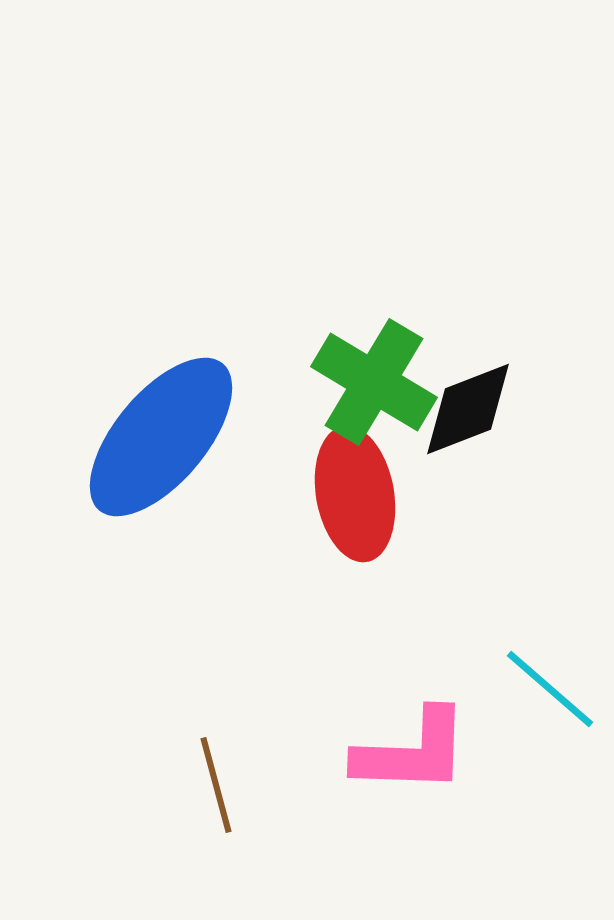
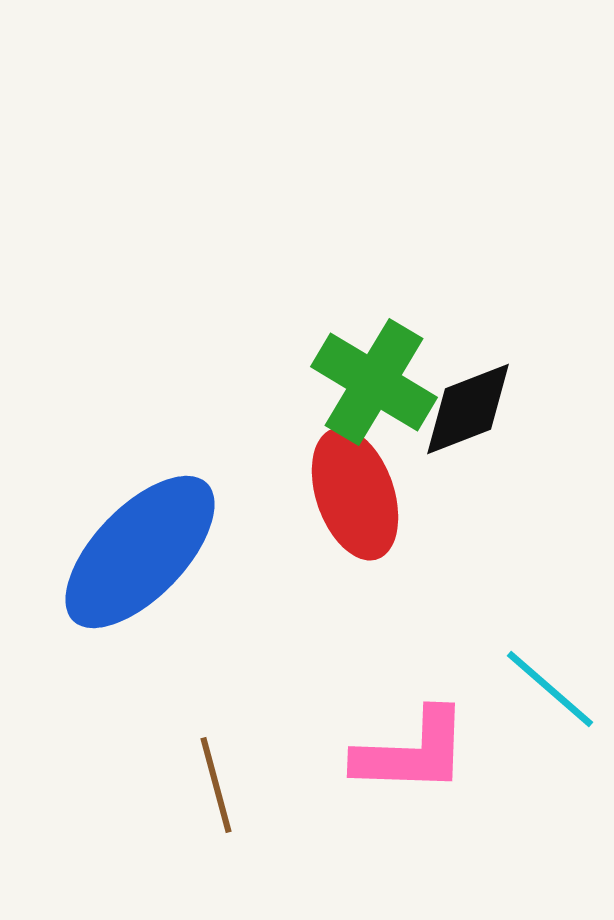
blue ellipse: moved 21 px left, 115 px down; rotated 4 degrees clockwise
red ellipse: rotated 9 degrees counterclockwise
